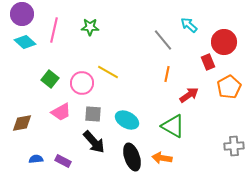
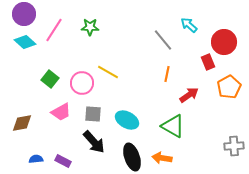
purple circle: moved 2 px right
pink line: rotated 20 degrees clockwise
